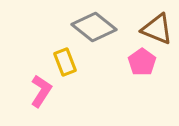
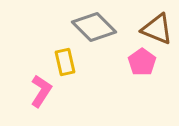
gray diamond: rotated 6 degrees clockwise
yellow rectangle: rotated 8 degrees clockwise
